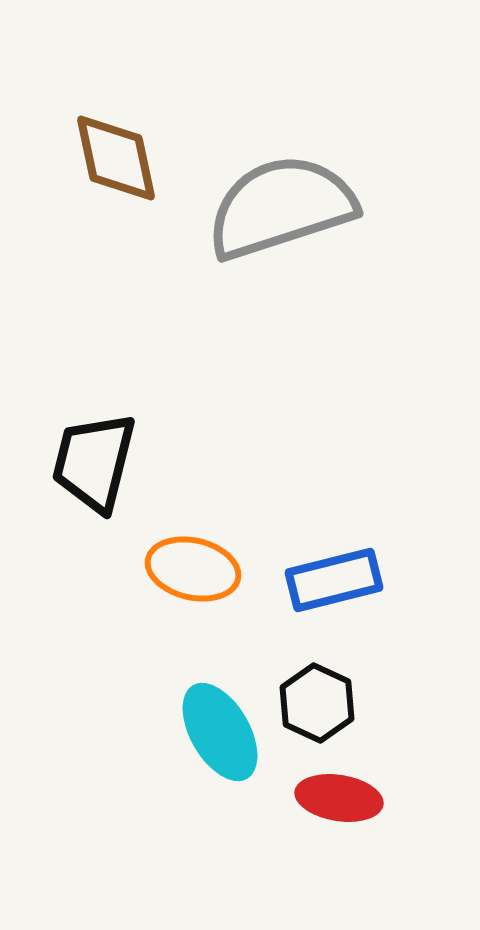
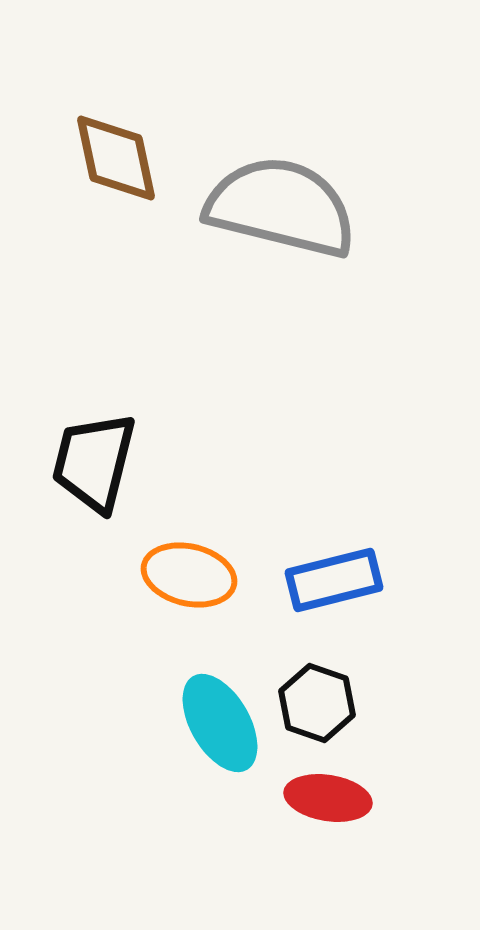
gray semicircle: rotated 32 degrees clockwise
orange ellipse: moved 4 px left, 6 px down
black hexagon: rotated 6 degrees counterclockwise
cyan ellipse: moved 9 px up
red ellipse: moved 11 px left
